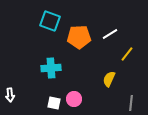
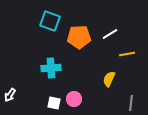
yellow line: rotated 42 degrees clockwise
white arrow: rotated 40 degrees clockwise
